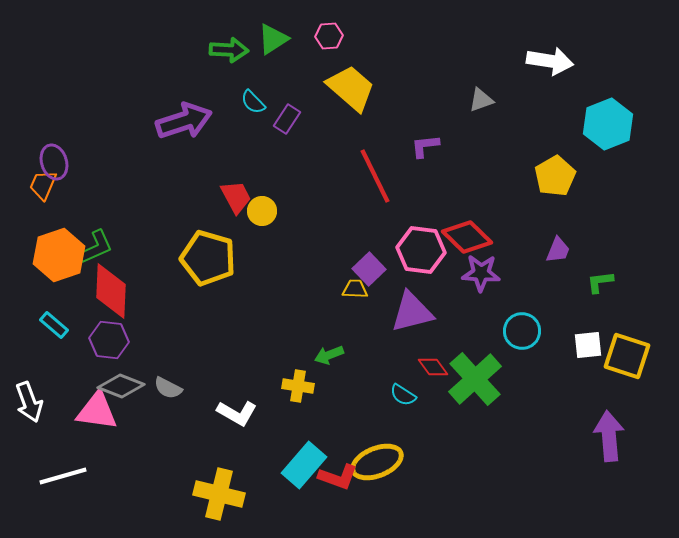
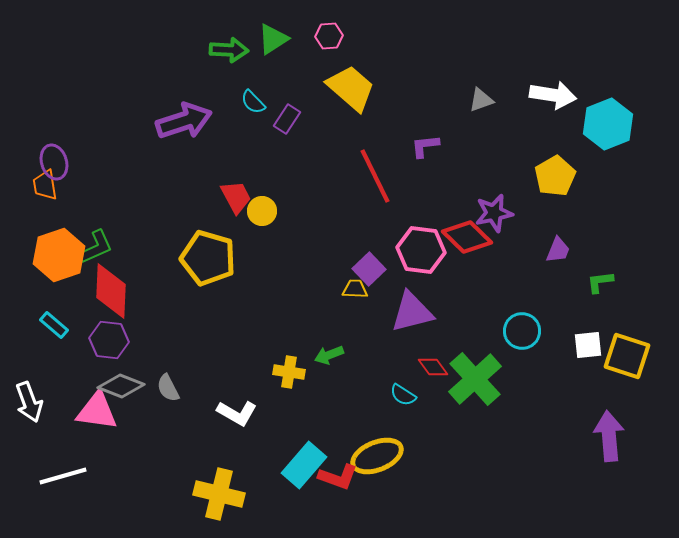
white arrow at (550, 61): moved 3 px right, 34 px down
orange trapezoid at (43, 185): moved 2 px right; rotated 32 degrees counterclockwise
purple star at (481, 273): moved 13 px right, 60 px up; rotated 15 degrees counterclockwise
yellow cross at (298, 386): moved 9 px left, 14 px up
gray semicircle at (168, 388): rotated 36 degrees clockwise
yellow ellipse at (377, 462): moved 6 px up
